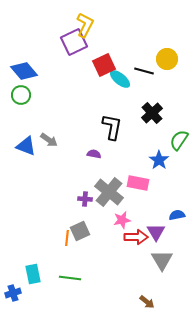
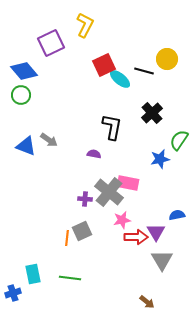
purple square: moved 23 px left, 1 px down
blue star: moved 1 px right, 1 px up; rotated 24 degrees clockwise
pink rectangle: moved 10 px left
gray square: moved 2 px right
